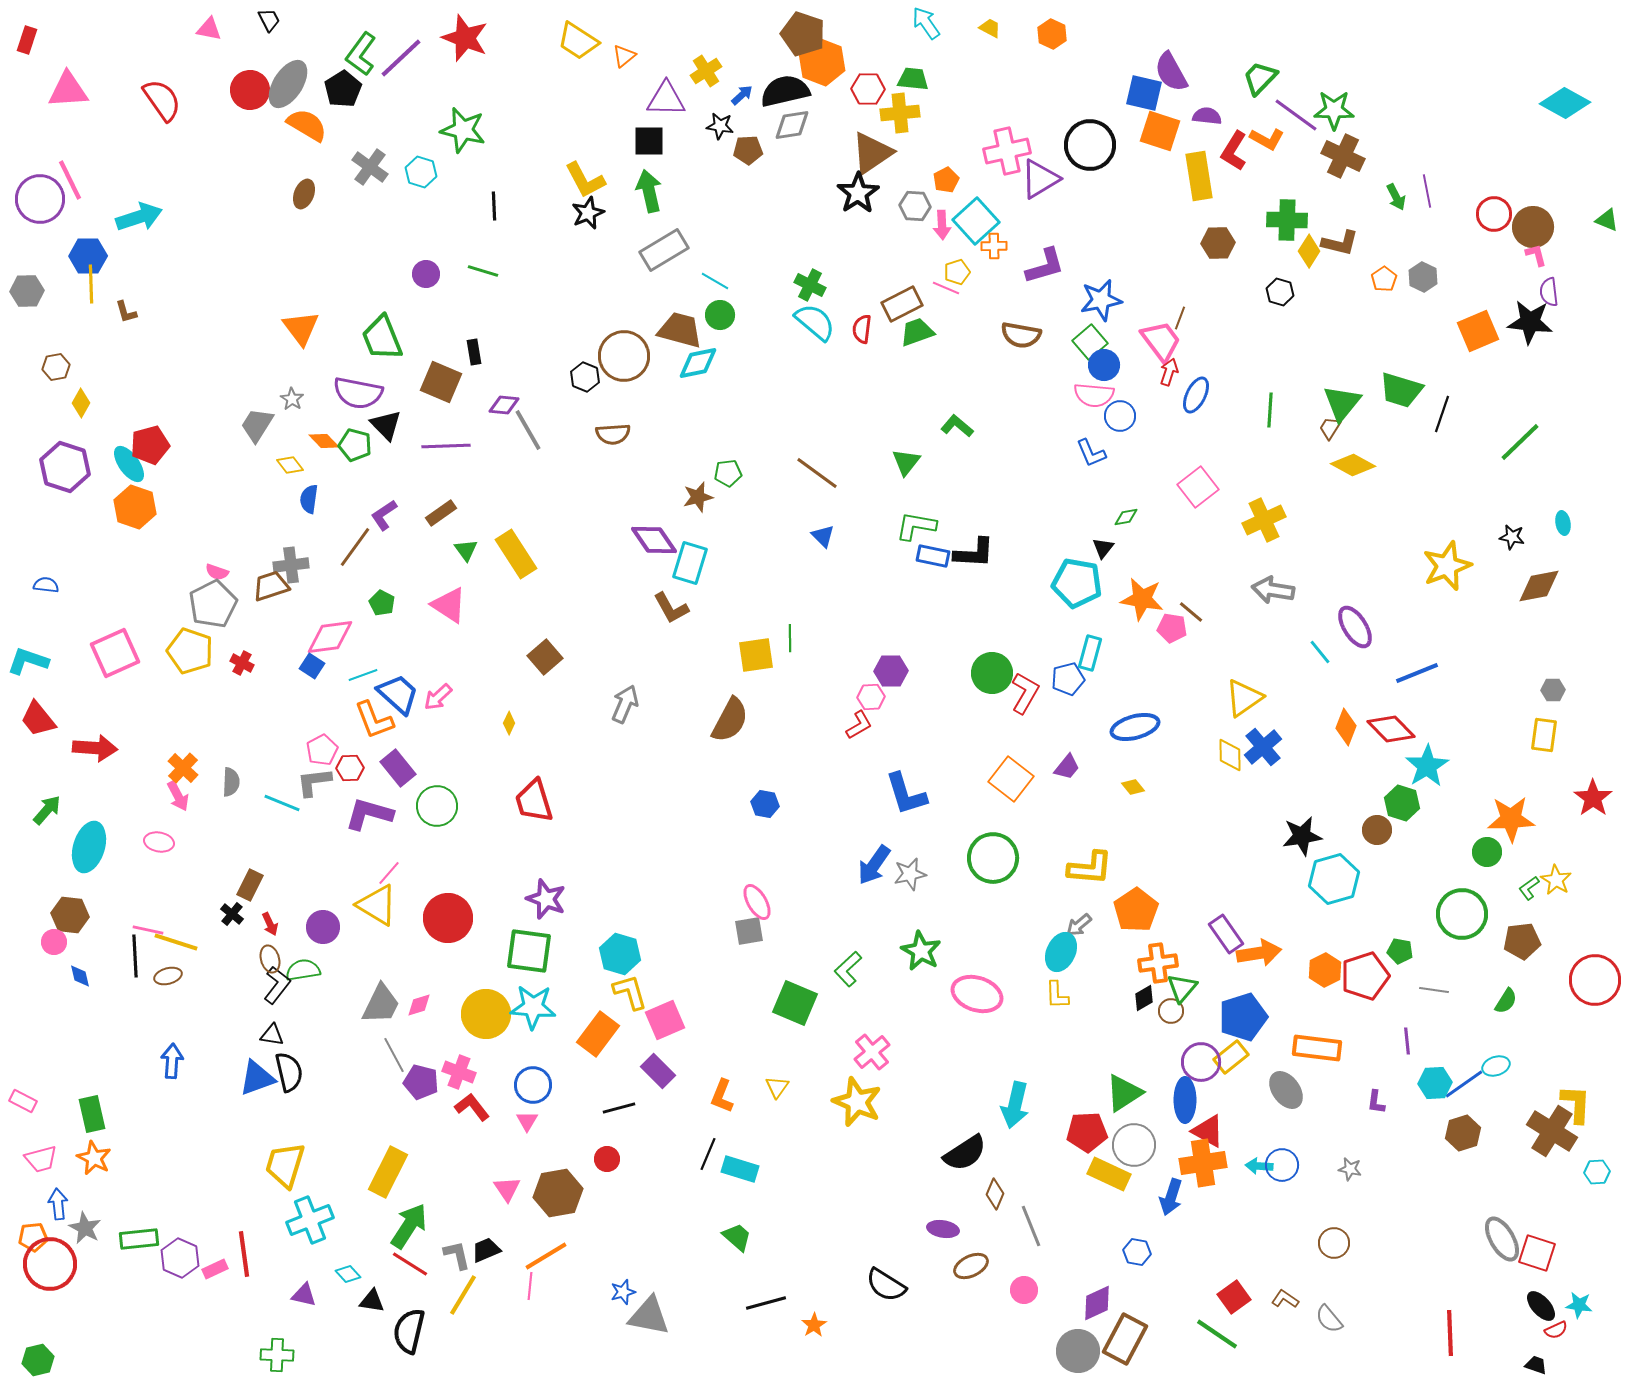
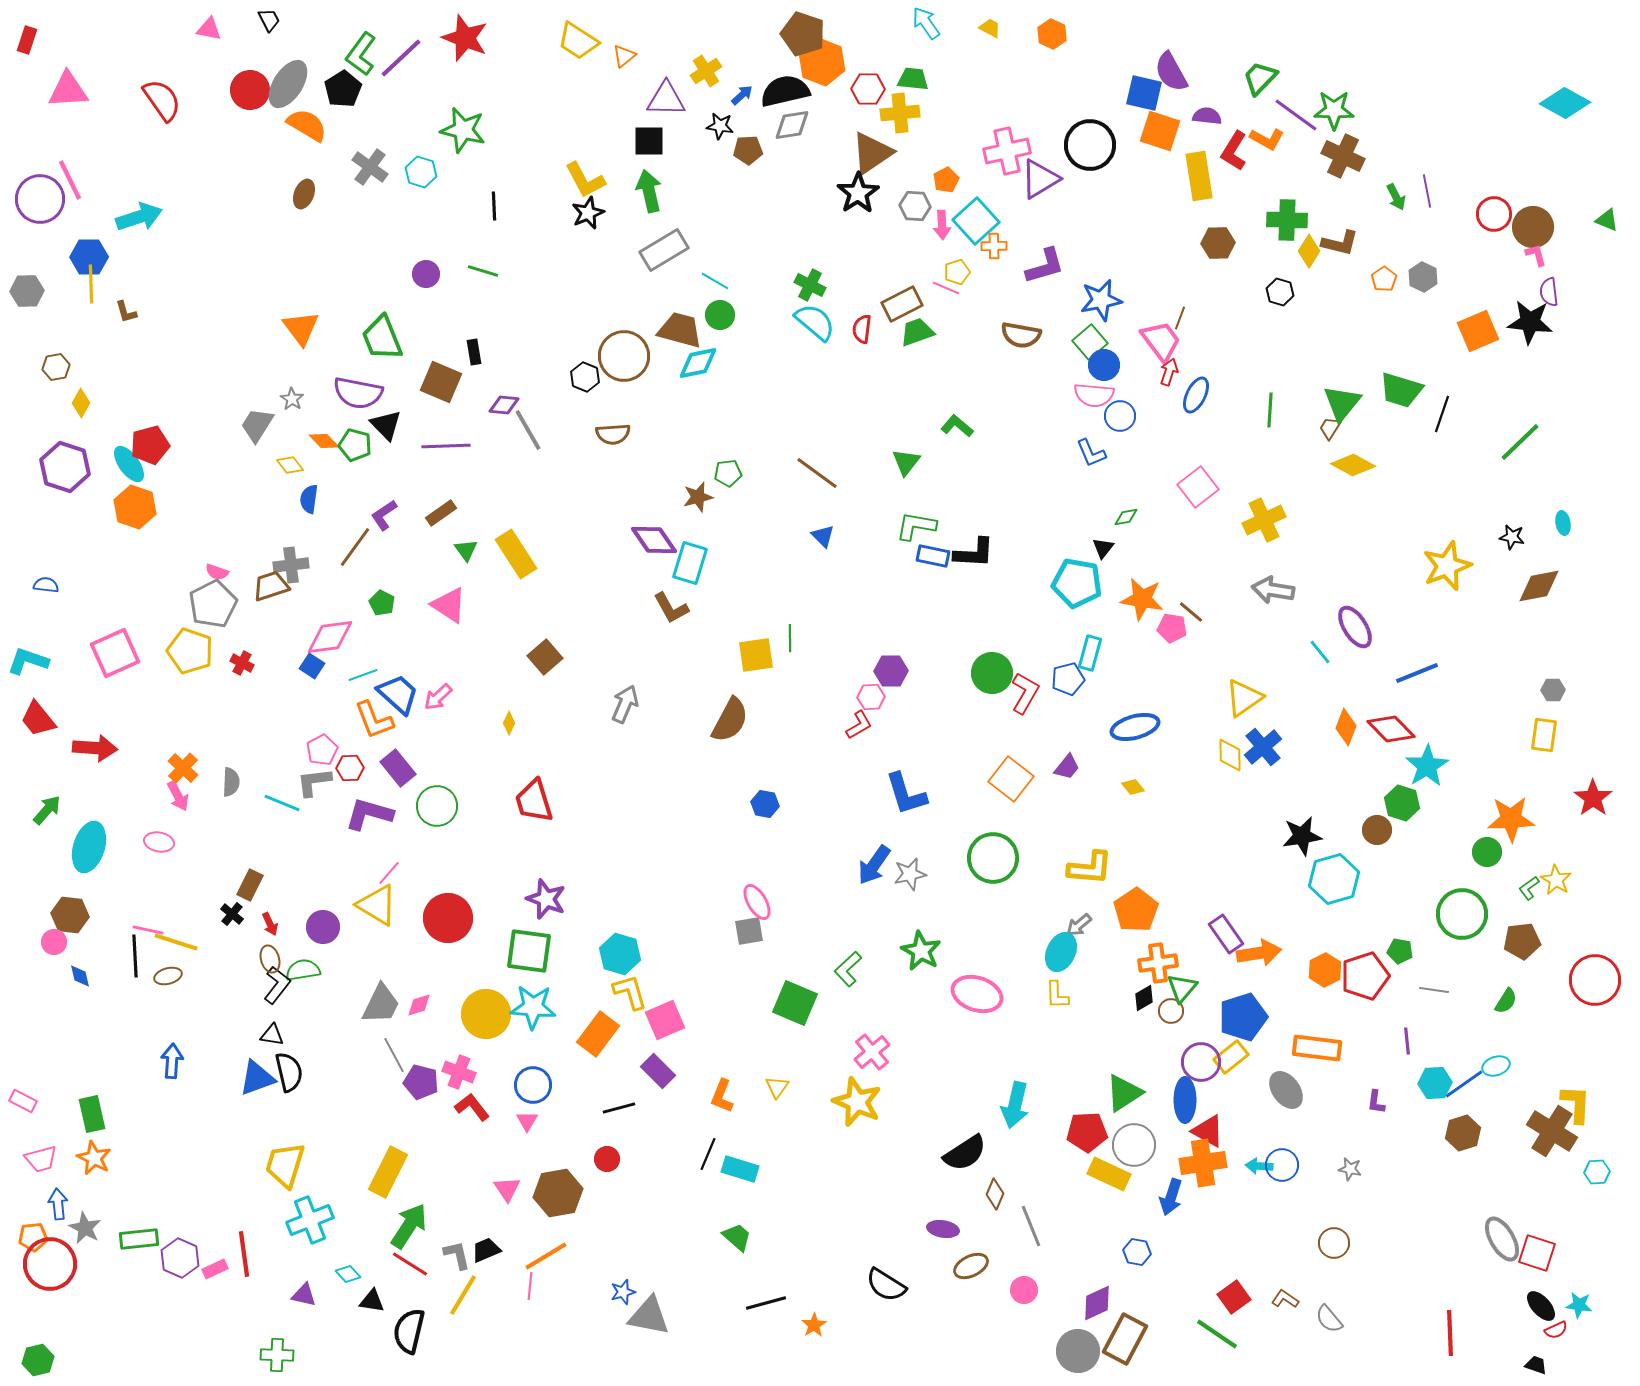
blue hexagon at (88, 256): moved 1 px right, 1 px down
